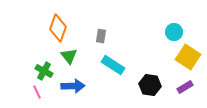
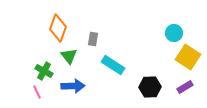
cyan circle: moved 1 px down
gray rectangle: moved 8 px left, 3 px down
black hexagon: moved 2 px down; rotated 10 degrees counterclockwise
